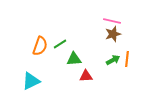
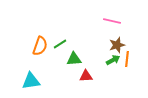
brown star: moved 4 px right, 11 px down
cyan triangle: rotated 18 degrees clockwise
